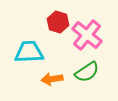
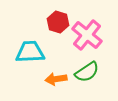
cyan trapezoid: moved 1 px right
orange arrow: moved 4 px right
